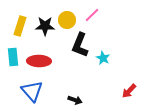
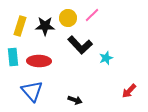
yellow circle: moved 1 px right, 2 px up
black L-shape: rotated 65 degrees counterclockwise
cyan star: moved 3 px right; rotated 24 degrees clockwise
